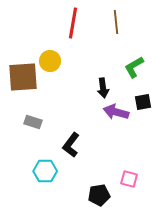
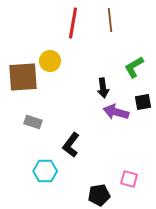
brown line: moved 6 px left, 2 px up
